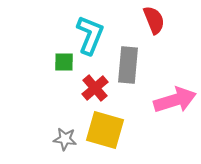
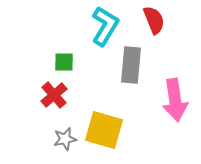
cyan L-shape: moved 15 px right, 9 px up; rotated 9 degrees clockwise
gray rectangle: moved 3 px right
red cross: moved 41 px left, 7 px down
pink arrow: rotated 99 degrees clockwise
yellow square: moved 1 px left
gray star: rotated 20 degrees counterclockwise
